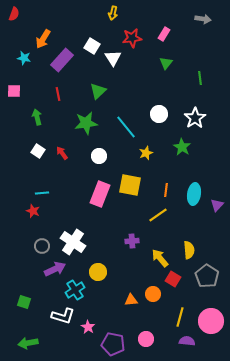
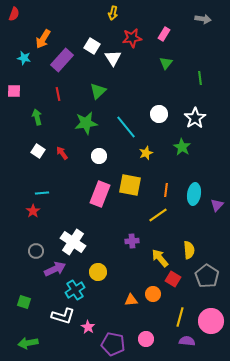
red star at (33, 211): rotated 16 degrees clockwise
gray circle at (42, 246): moved 6 px left, 5 px down
